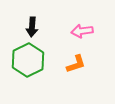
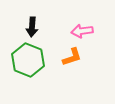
green hexagon: rotated 12 degrees counterclockwise
orange L-shape: moved 4 px left, 7 px up
